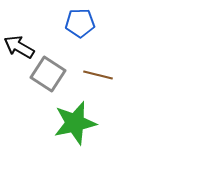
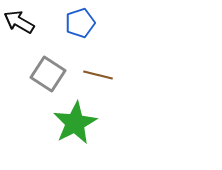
blue pentagon: rotated 16 degrees counterclockwise
black arrow: moved 25 px up
green star: rotated 15 degrees counterclockwise
